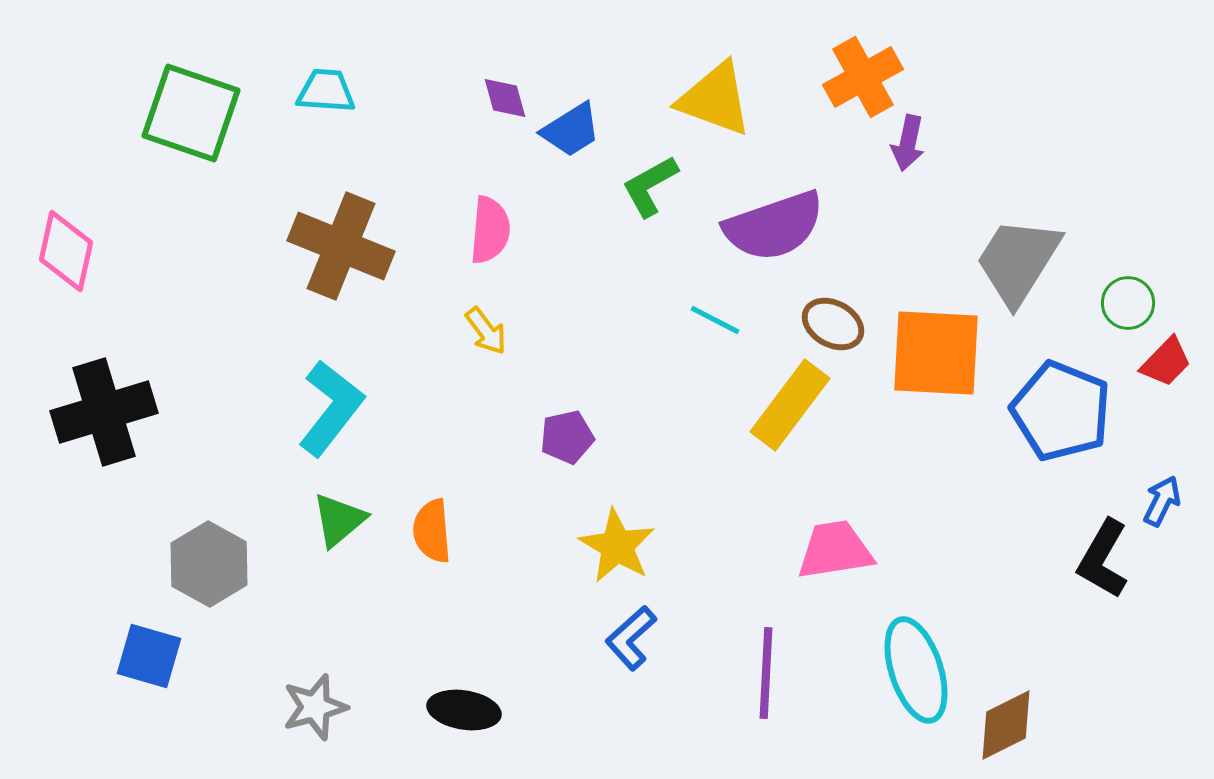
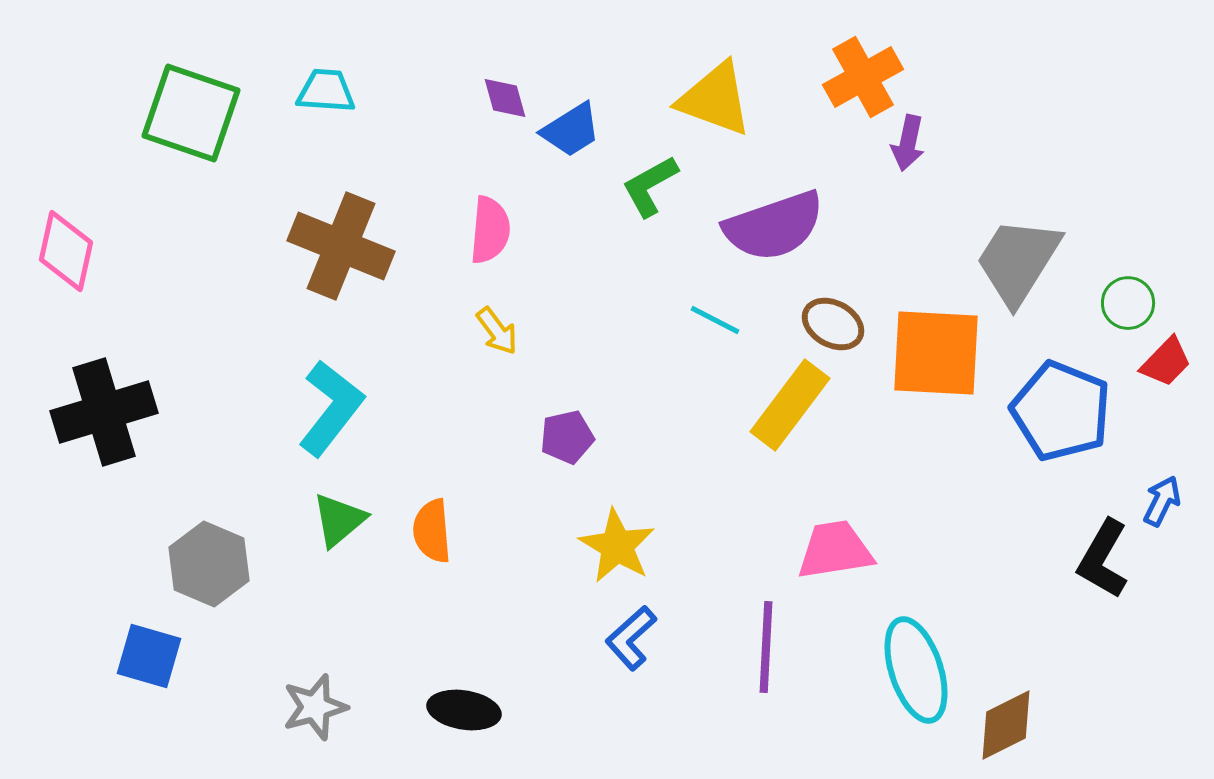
yellow arrow: moved 11 px right
gray hexagon: rotated 6 degrees counterclockwise
purple line: moved 26 px up
